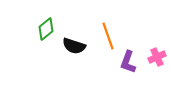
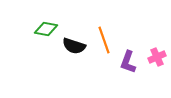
green diamond: rotated 50 degrees clockwise
orange line: moved 4 px left, 4 px down
